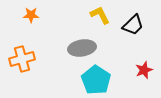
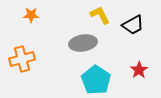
black trapezoid: rotated 15 degrees clockwise
gray ellipse: moved 1 px right, 5 px up
red star: moved 5 px left; rotated 12 degrees counterclockwise
